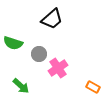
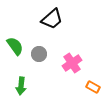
green semicircle: moved 2 px right, 3 px down; rotated 144 degrees counterclockwise
pink cross: moved 14 px right, 5 px up
green arrow: rotated 54 degrees clockwise
